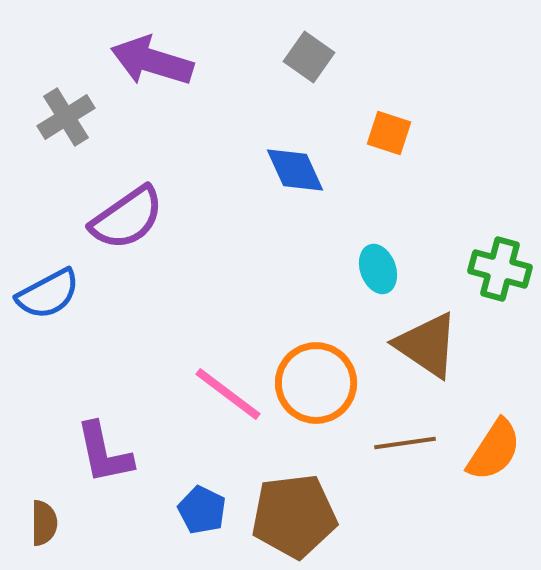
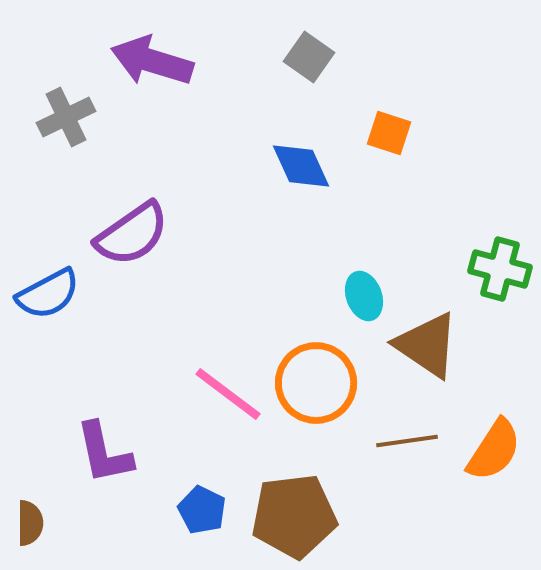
gray cross: rotated 6 degrees clockwise
blue diamond: moved 6 px right, 4 px up
purple semicircle: moved 5 px right, 16 px down
cyan ellipse: moved 14 px left, 27 px down
brown line: moved 2 px right, 2 px up
brown semicircle: moved 14 px left
